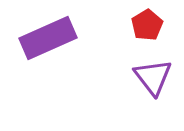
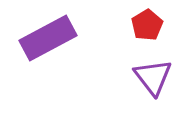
purple rectangle: rotated 4 degrees counterclockwise
